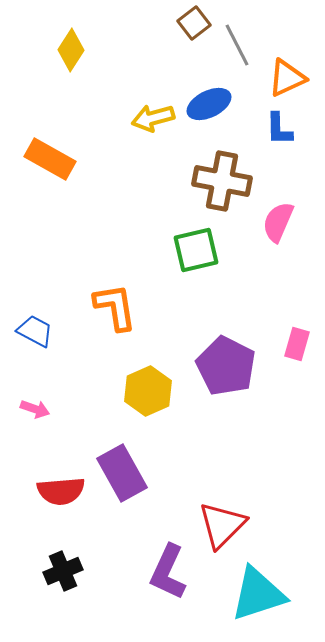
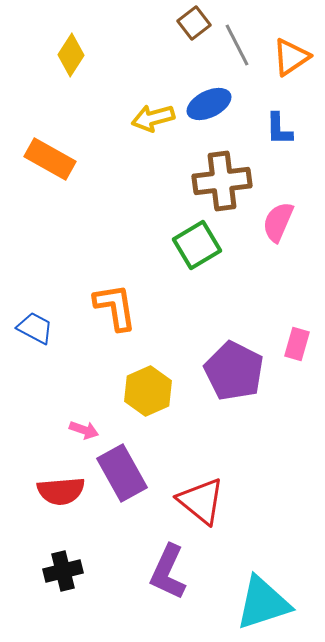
yellow diamond: moved 5 px down
orange triangle: moved 4 px right, 21 px up; rotated 9 degrees counterclockwise
brown cross: rotated 18 degrees counterclockwise
green square: moved 1 px right, 5 px up; rotated 18 degrees counterclockwise
blue trapezoid: moved 3 px up
purple pentagon: moved 8 px right, 5 px down
pink arrow: moved 49 px right, 21 px down
red triangle: moved 21 px left, 24 px up; rotated 36 degrees counterclockwise
black cross: rotated 9 degrees clockwise
cyan triangle: moved 5 px right, 9 px down
